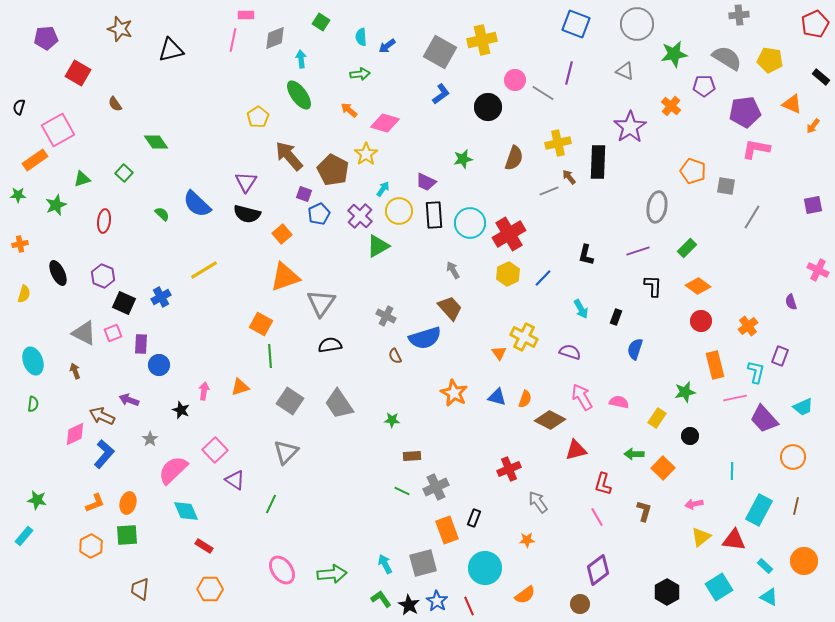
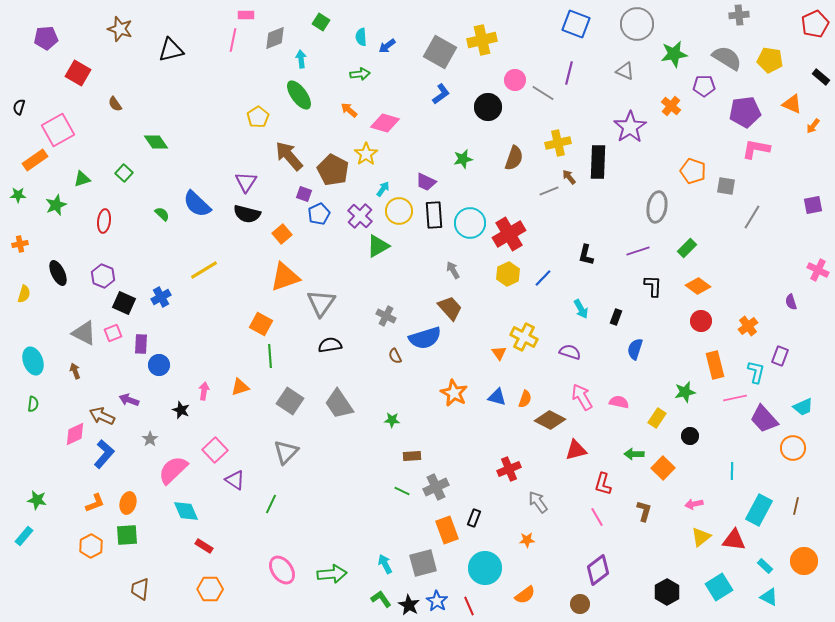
orange circle at (793, 457): moved 9 px up
